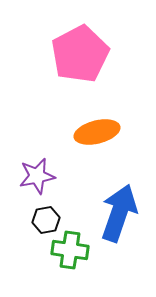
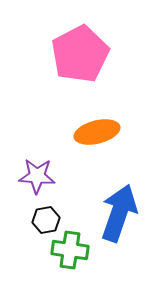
purple star: rotated 15 degrees clockwise
